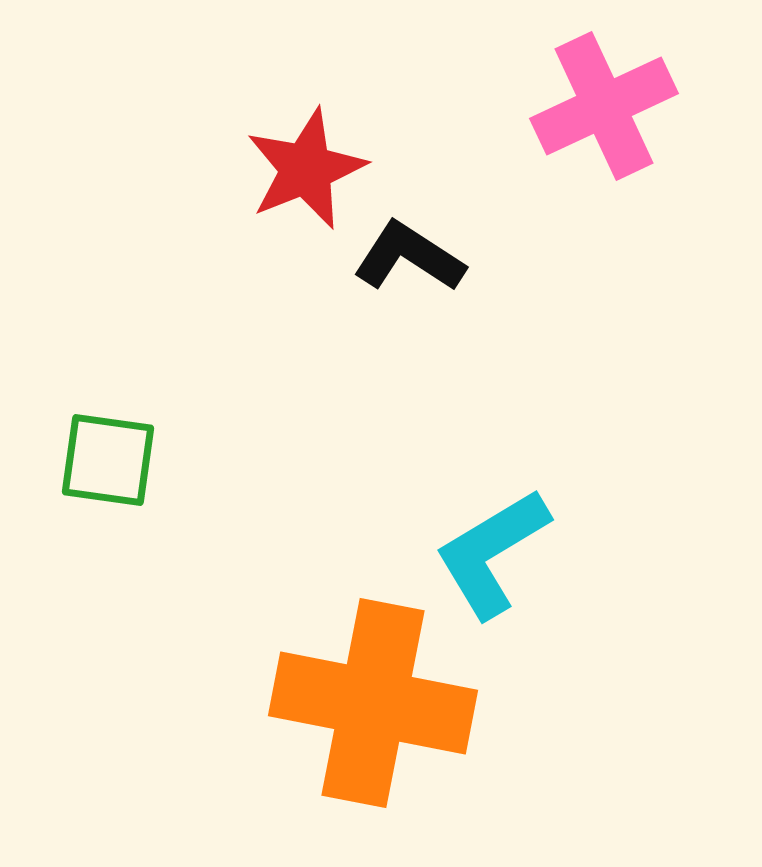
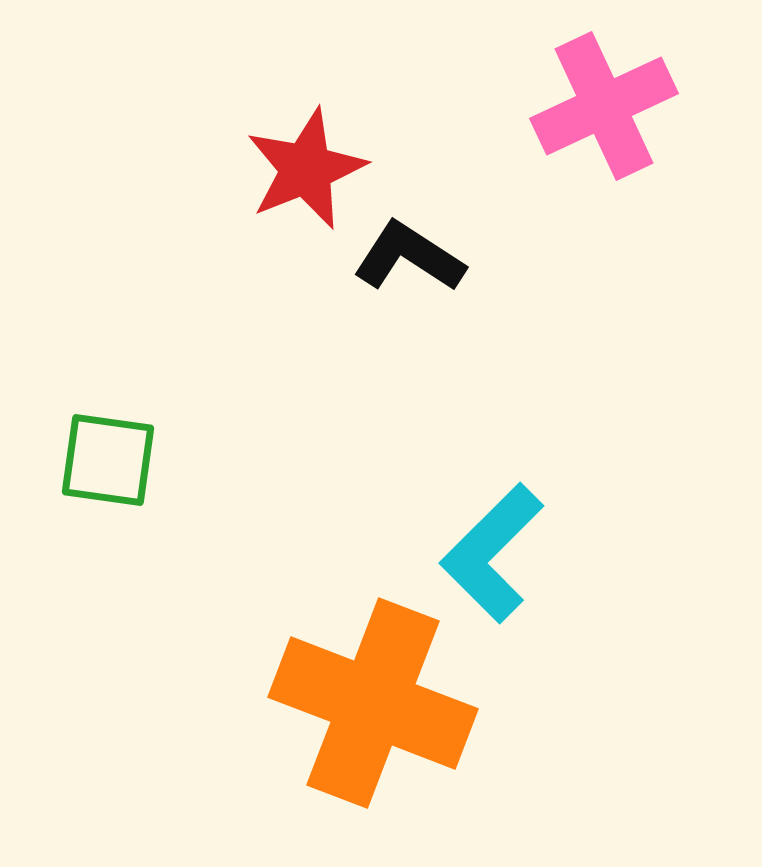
cyan L-shape: rotated 14 degrees counterclockwise
orange cross: rotated 10 degrees clockwise
